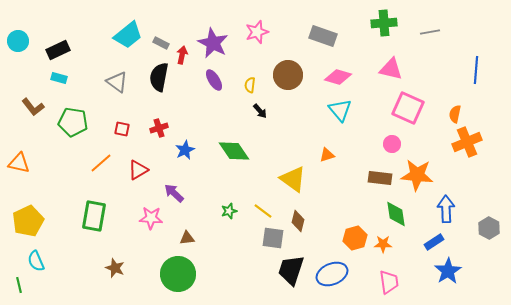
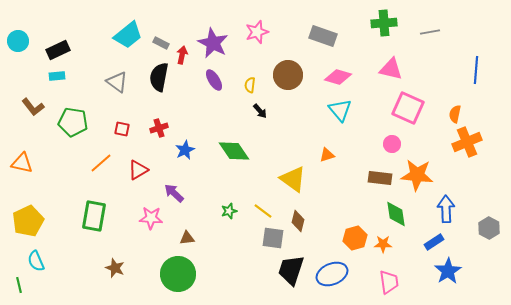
cyan rectangle at (59, 78): moved 2 px left, 2 px up; rotated 21 degrees counterclockwise
orange triangle at (19, 163): moved 3 px right
